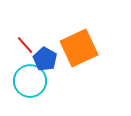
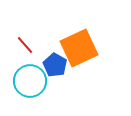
blue pentagon: moved 10 px right, 6 px down
